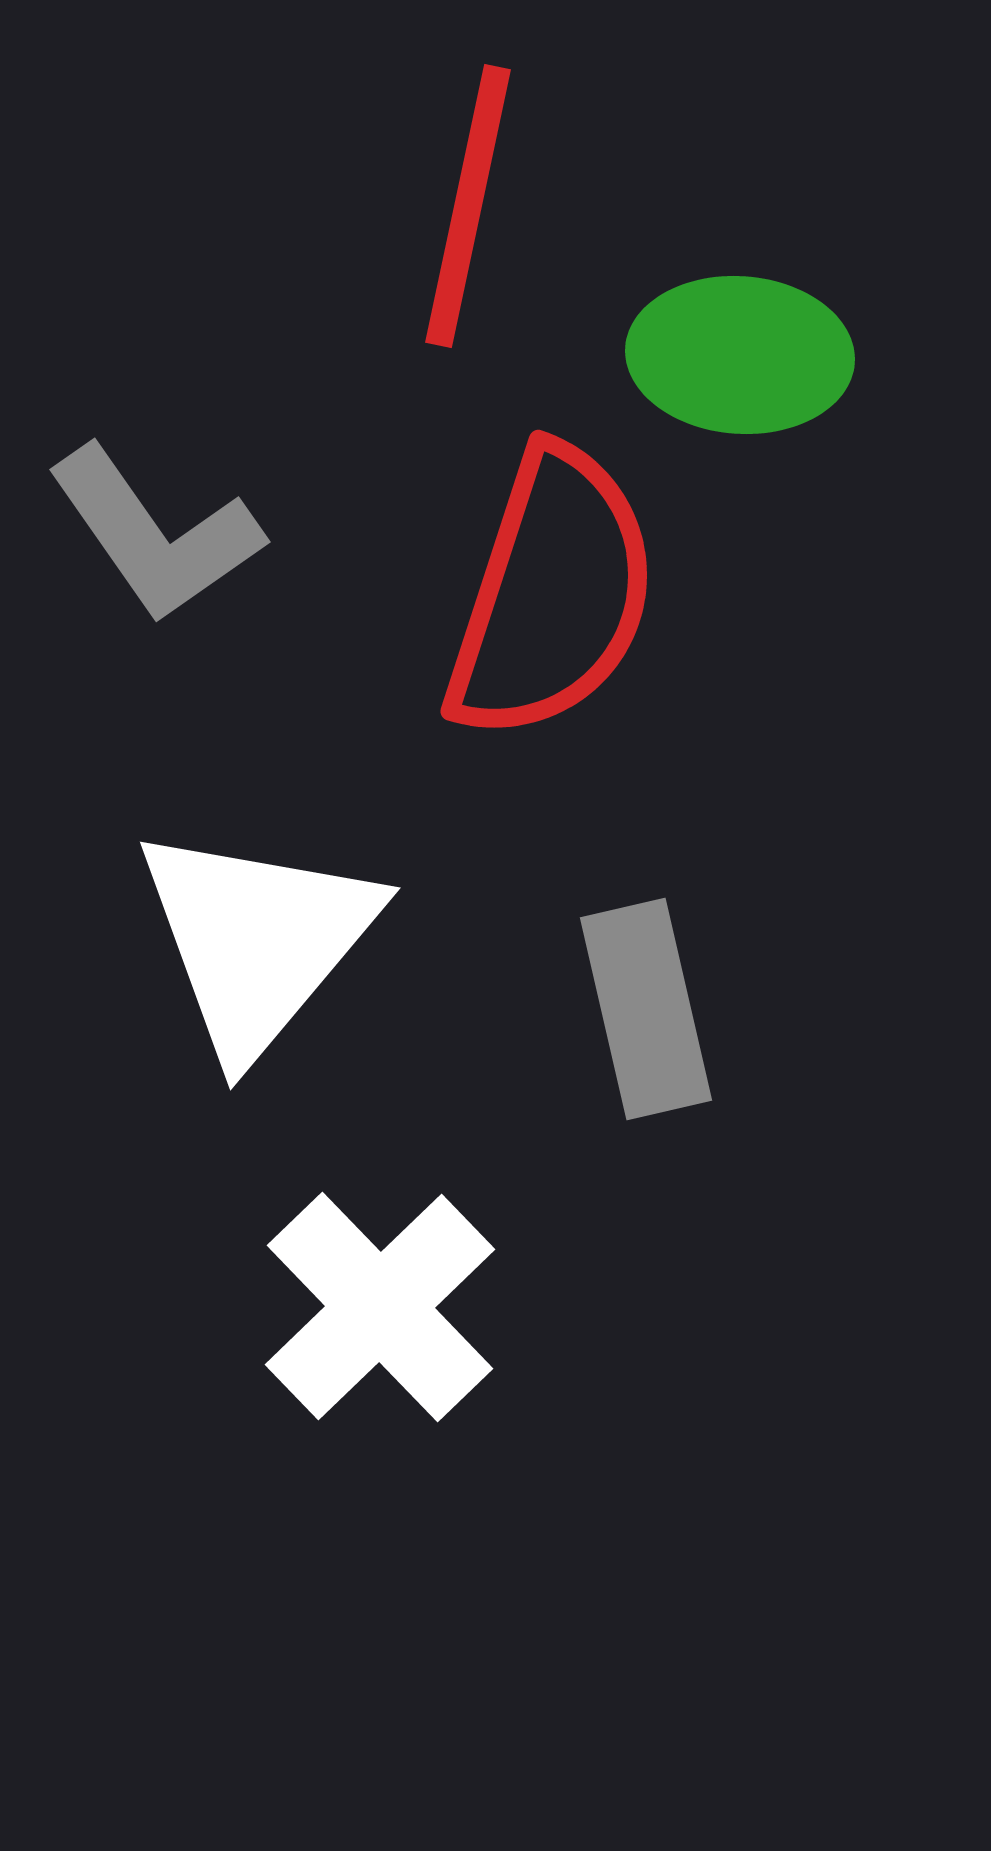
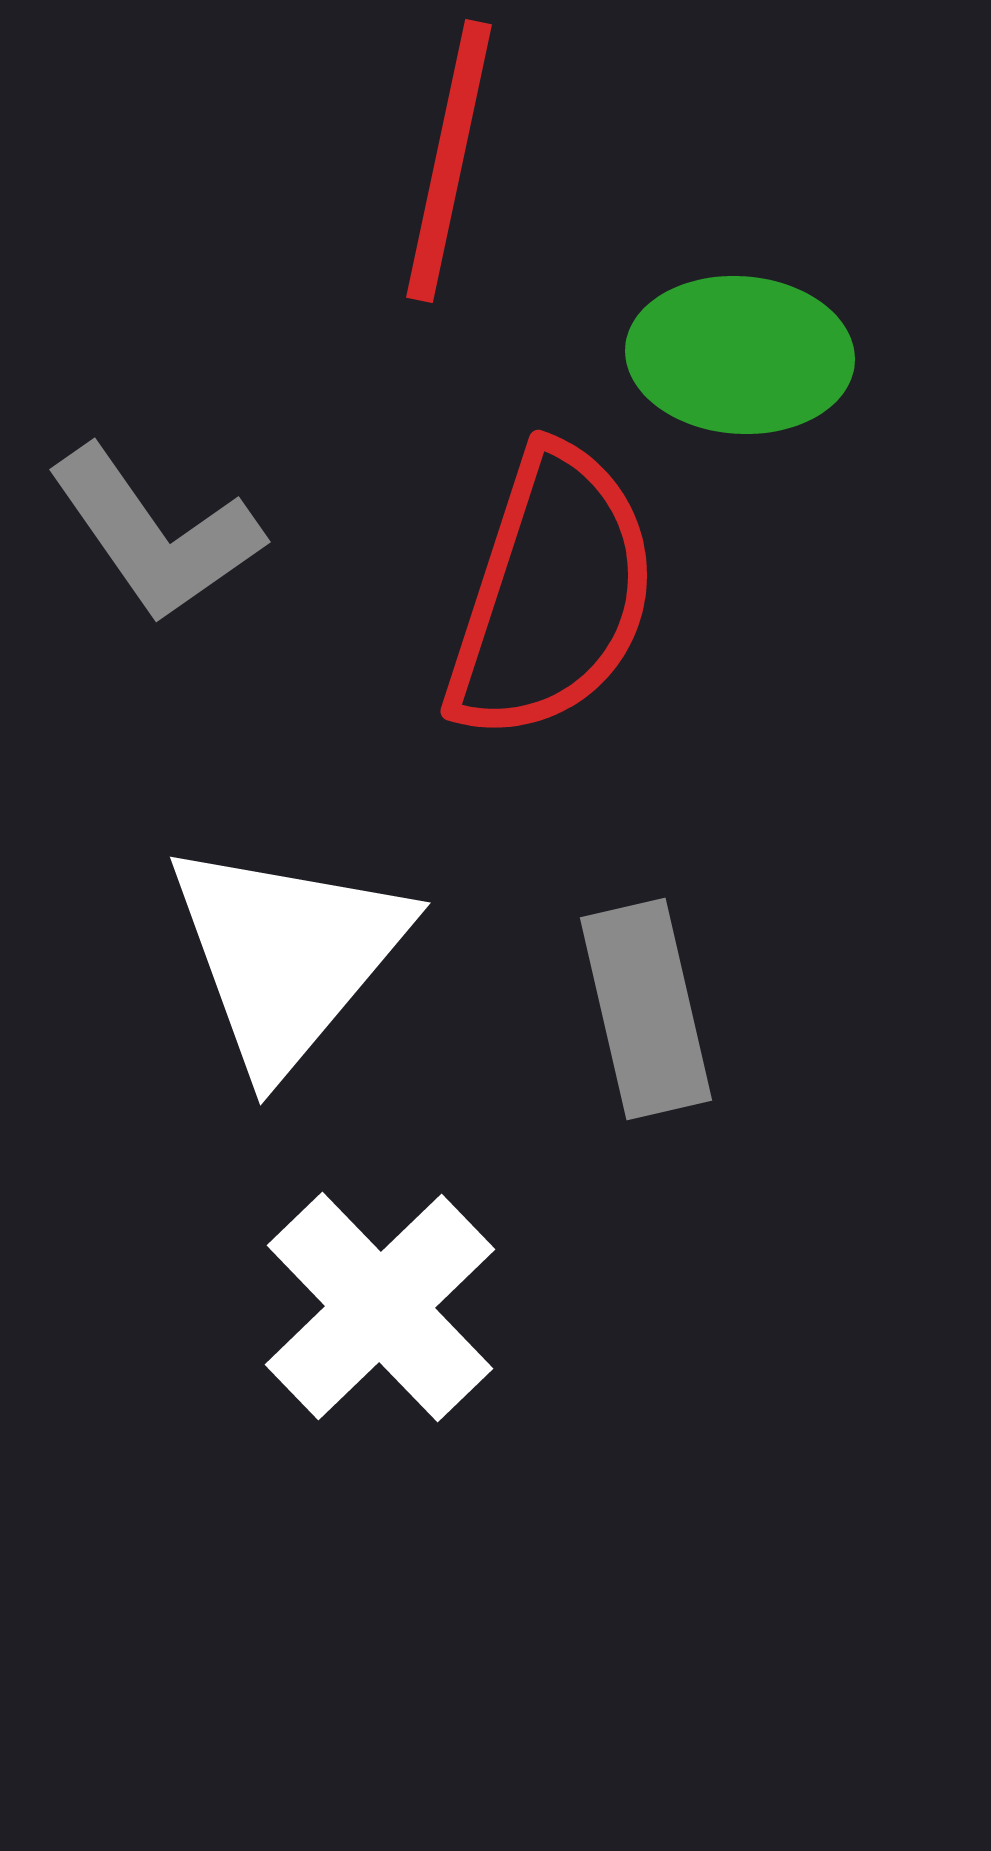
red line: moved 19 px left, 45 px up
white triangle: moved 30 px right, 15 px down
